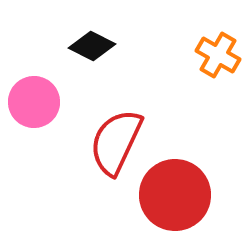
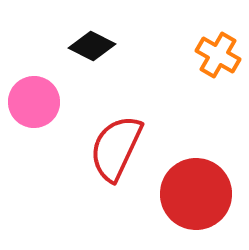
red semicircle: moved 6 px down
red circle: moved 21 px right, 1 px up
